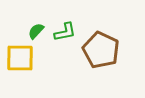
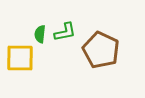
green semicircle: moved 4 px right, 3 px down; rotated 36 degrees counterclockwise
